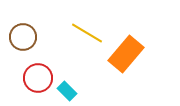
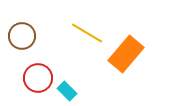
brown circle: moved 1 px left, 1 px up
